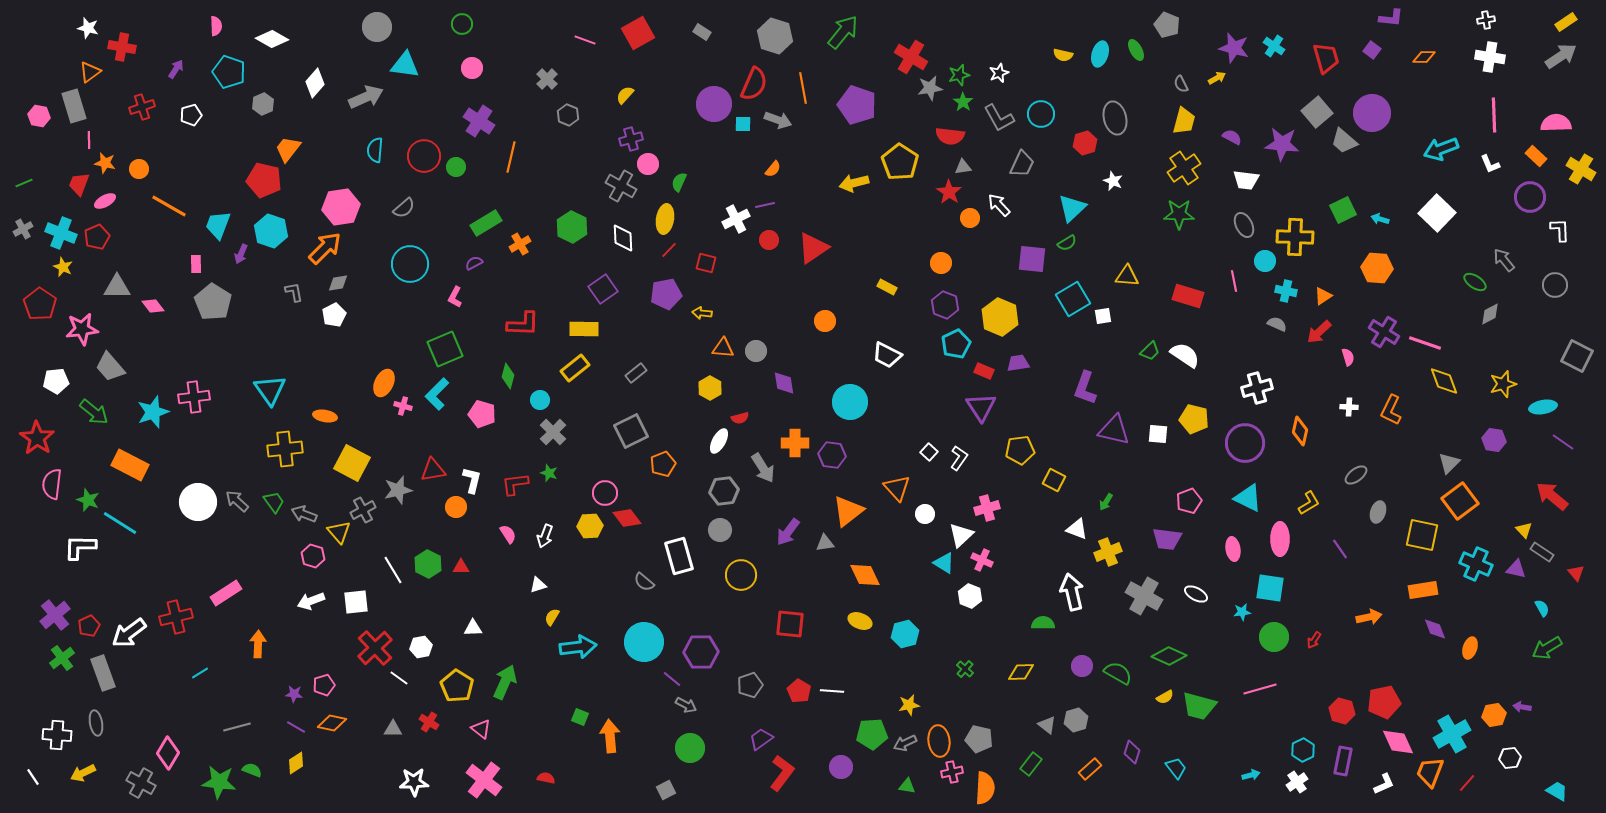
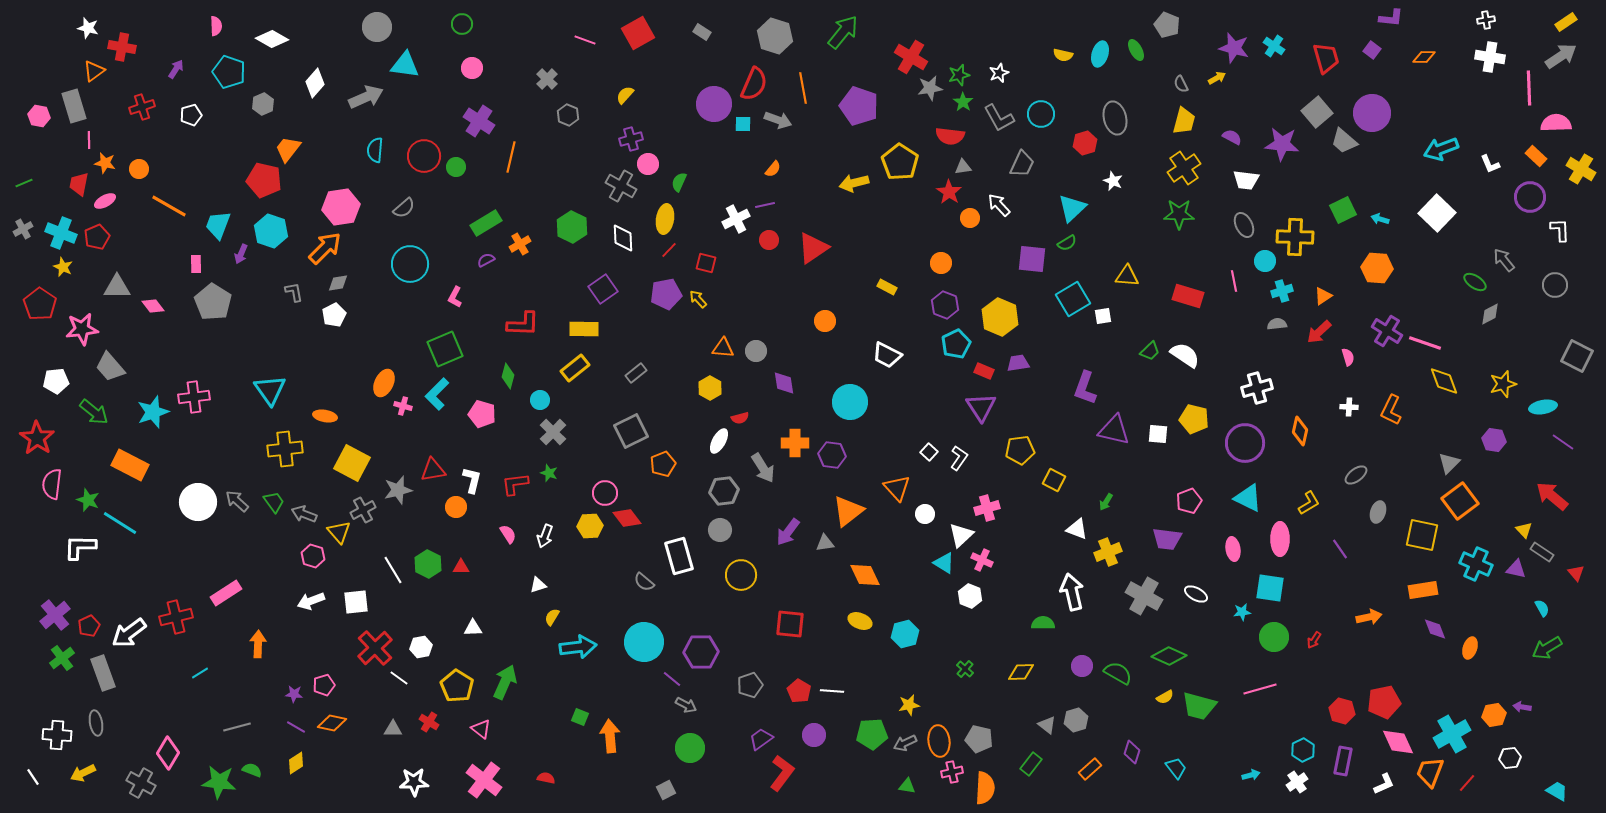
orange triangle at (90, 72): moved 4 px right, 1 px up
purple pentagon at (857, 105): moved 2 px right, 1 px down
pink line at (1494, 115): moved 35 px right, 27 px up
red trapezoid at (79, 184): rotated 10 degrees counterclockwise
purple semicircle at (474, 263): moved 12 px right, 3 px up
cyan cross at (1286, 291): moved 4 px left; rotated 30 degrees counterclockwise
yellow arrow at (702, 313): moved 4 px left, 14 px up; rotated 42 degrees clockwise
gray semicircle at (1277, 324): rotated 30 degrees counterclockwise
purple cross at (1384, 332): moved 3 px right, 1 px up
purple circle at (841, 767): moved 27 px left, 32 px up
